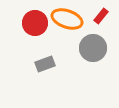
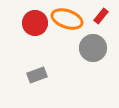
gray rectangle: moved 8 px left, 11 px down
